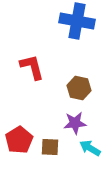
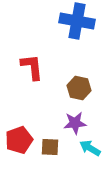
red L-shape: rotated 8 degrees clockwise
red pentagon: rotated 12 degrees clockwise
